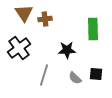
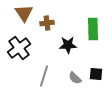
brown cross: moved 2 px right, 4 px down
black star: moved 1 px right, 5 px up
gray line: moved 1 px down
